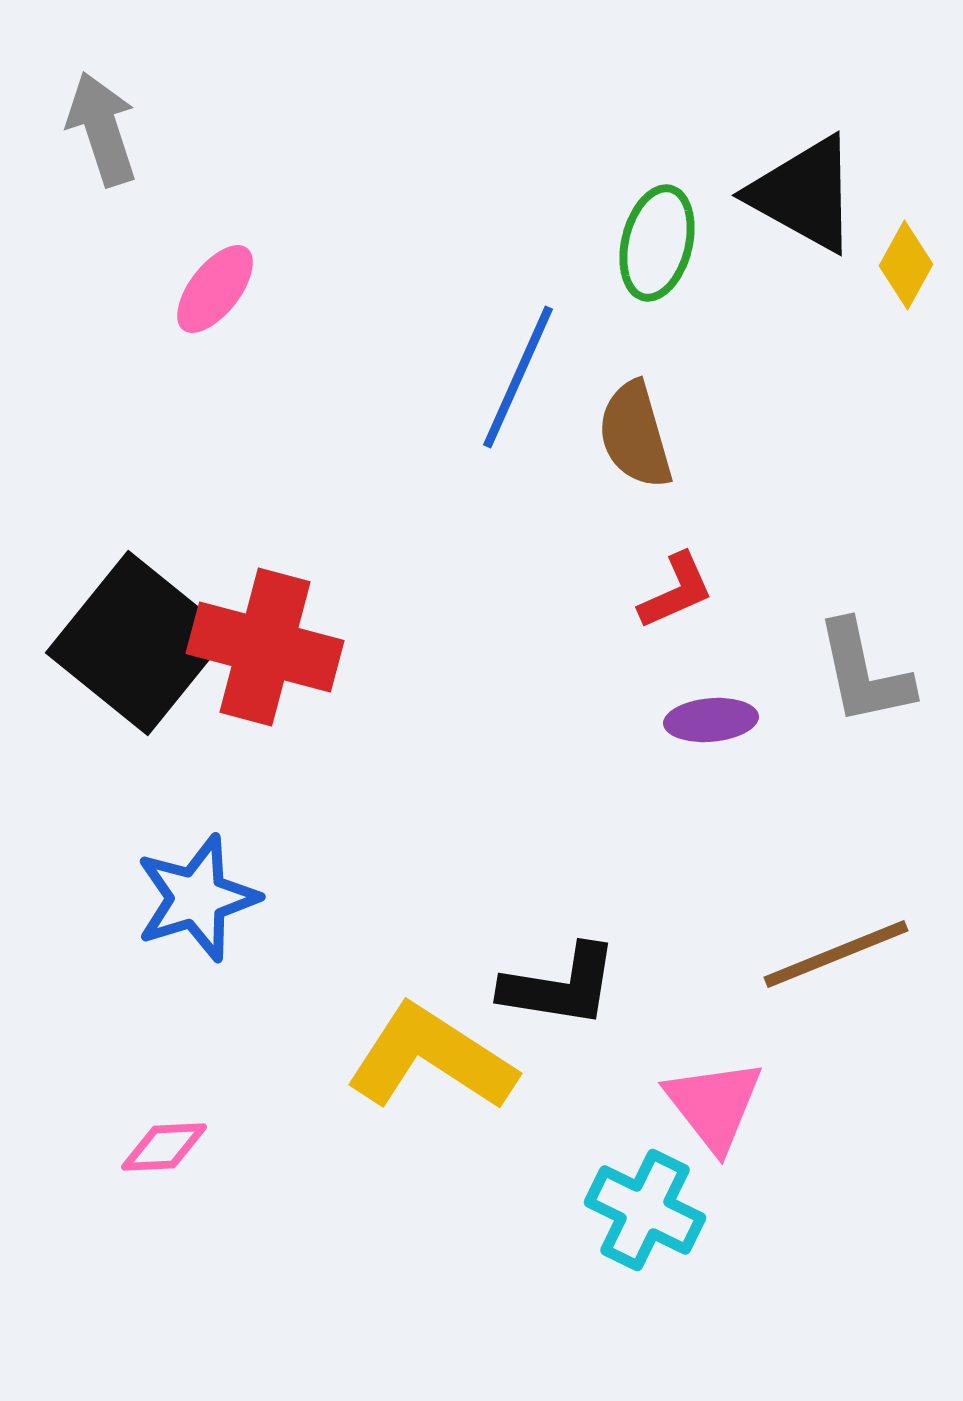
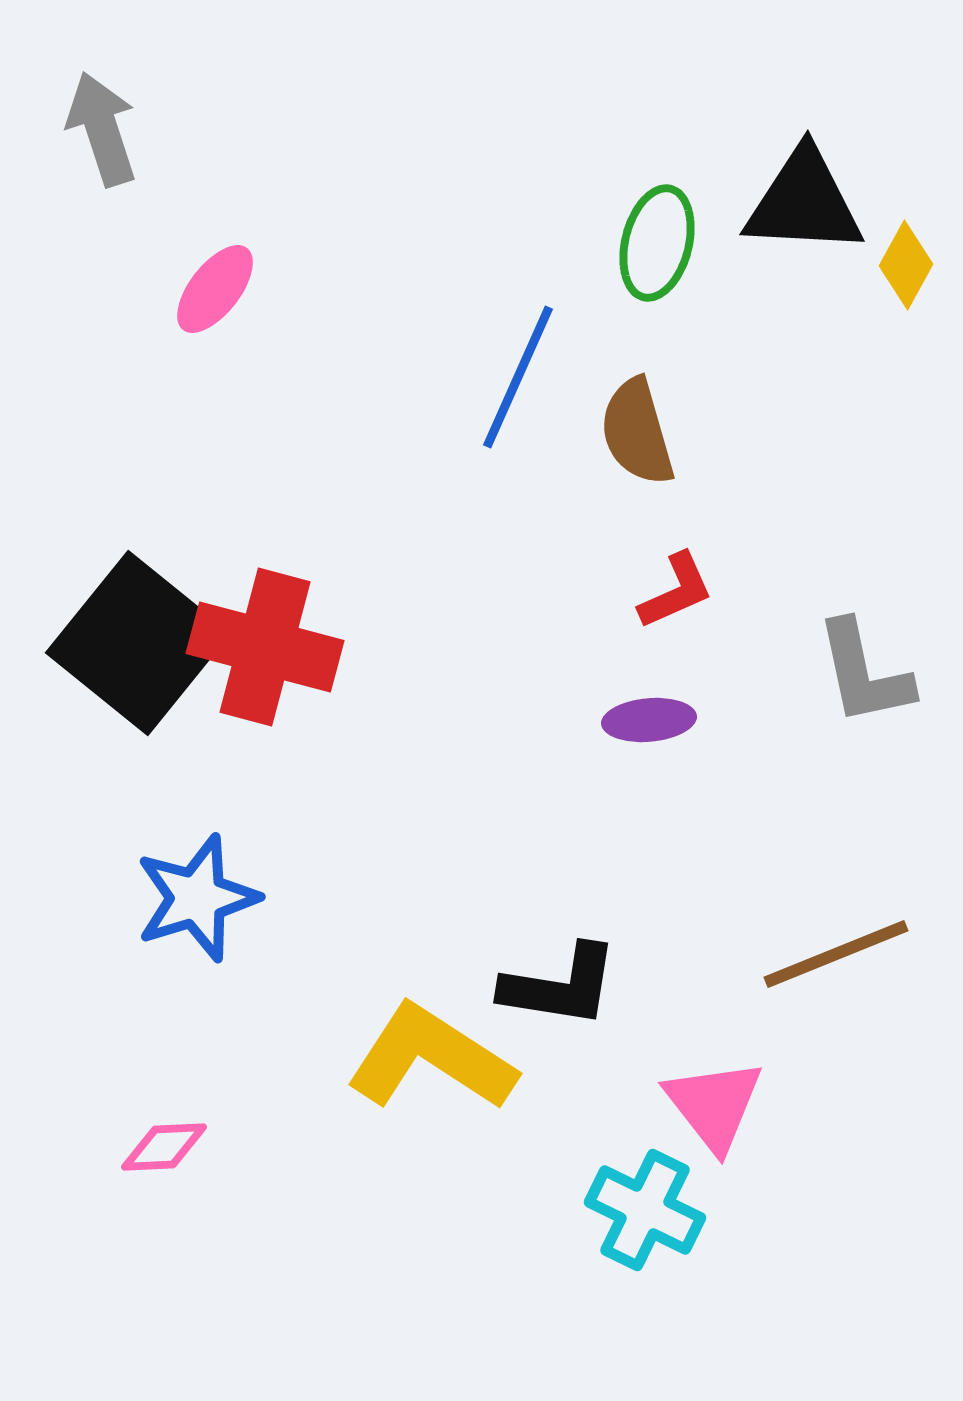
black triangle: moved 8 px down; rotated 26 degrees counterclockwise
brown semicircle: moved 2 px right, 3 px up
purple ellipse: moved 62 px left
